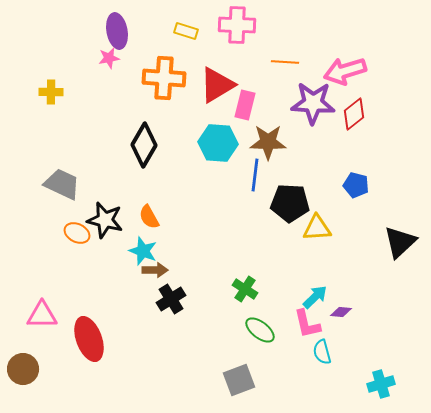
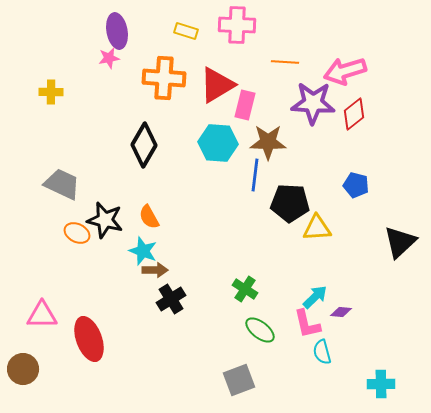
cyan cross: rotated 16 degrees clockwise
